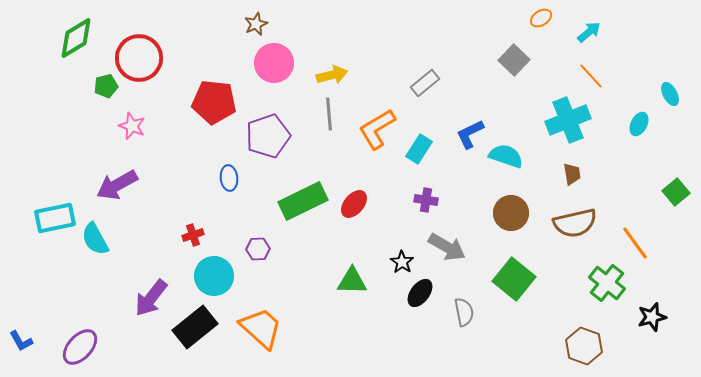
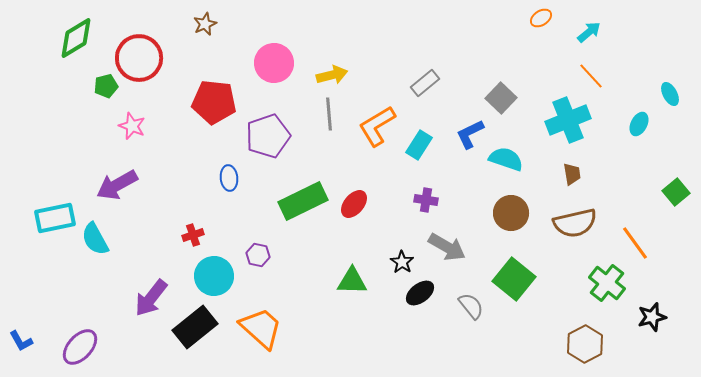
brown star at (256, 24): moved 51 px left
gray square at (514, 60): moved 13 px left, 38 px down
orange L-shape at (377, 129): moved 3 px up
cyan rectangle at (419, 149): moved 4 px up
cyan semicircle at (506, 156): moved 3 px down
purple hexagon at (258, 249): moved 6 px down; rotated 15 degrees clockwise
black ellipse at (420, 293): rotated 16 degrees clockwise
gray semicircle at (464, 312): moved 7 px right, 6 px up; rotated 28 degrees counterclockwise
brown hexagon at (584, 346): moved 1 px right, 2 px up; rotated 12 degrees clockwise
